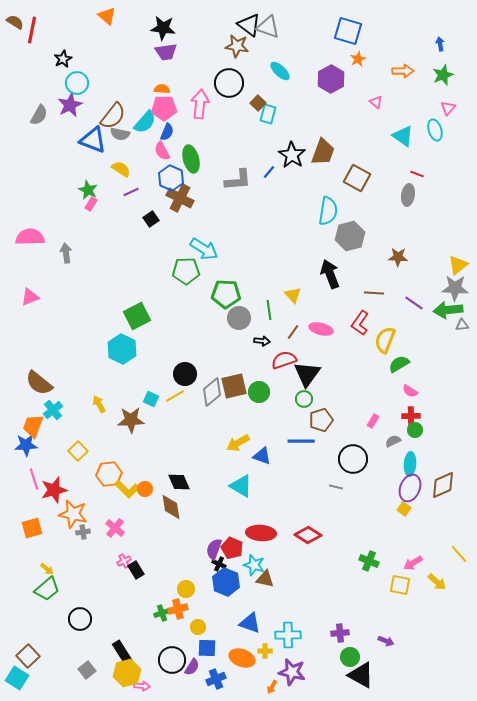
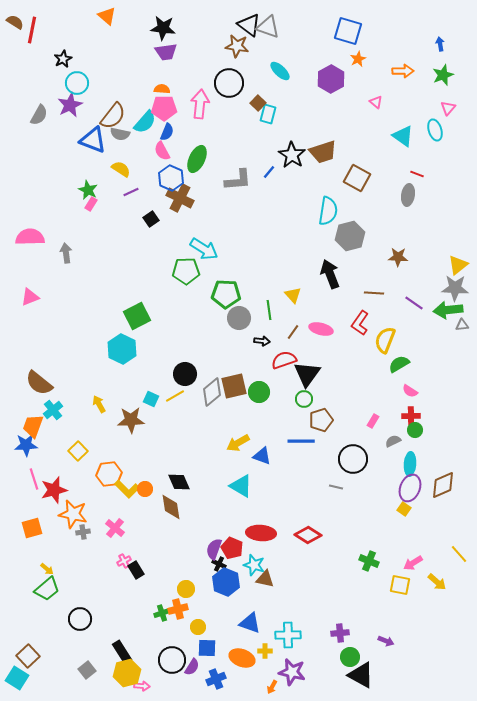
brown trapezoid at (323, 152): rotated 52 degrees clockwise
green ellipse at (191, 159): moved 6 px right; rotated 40 degrees clockwise
